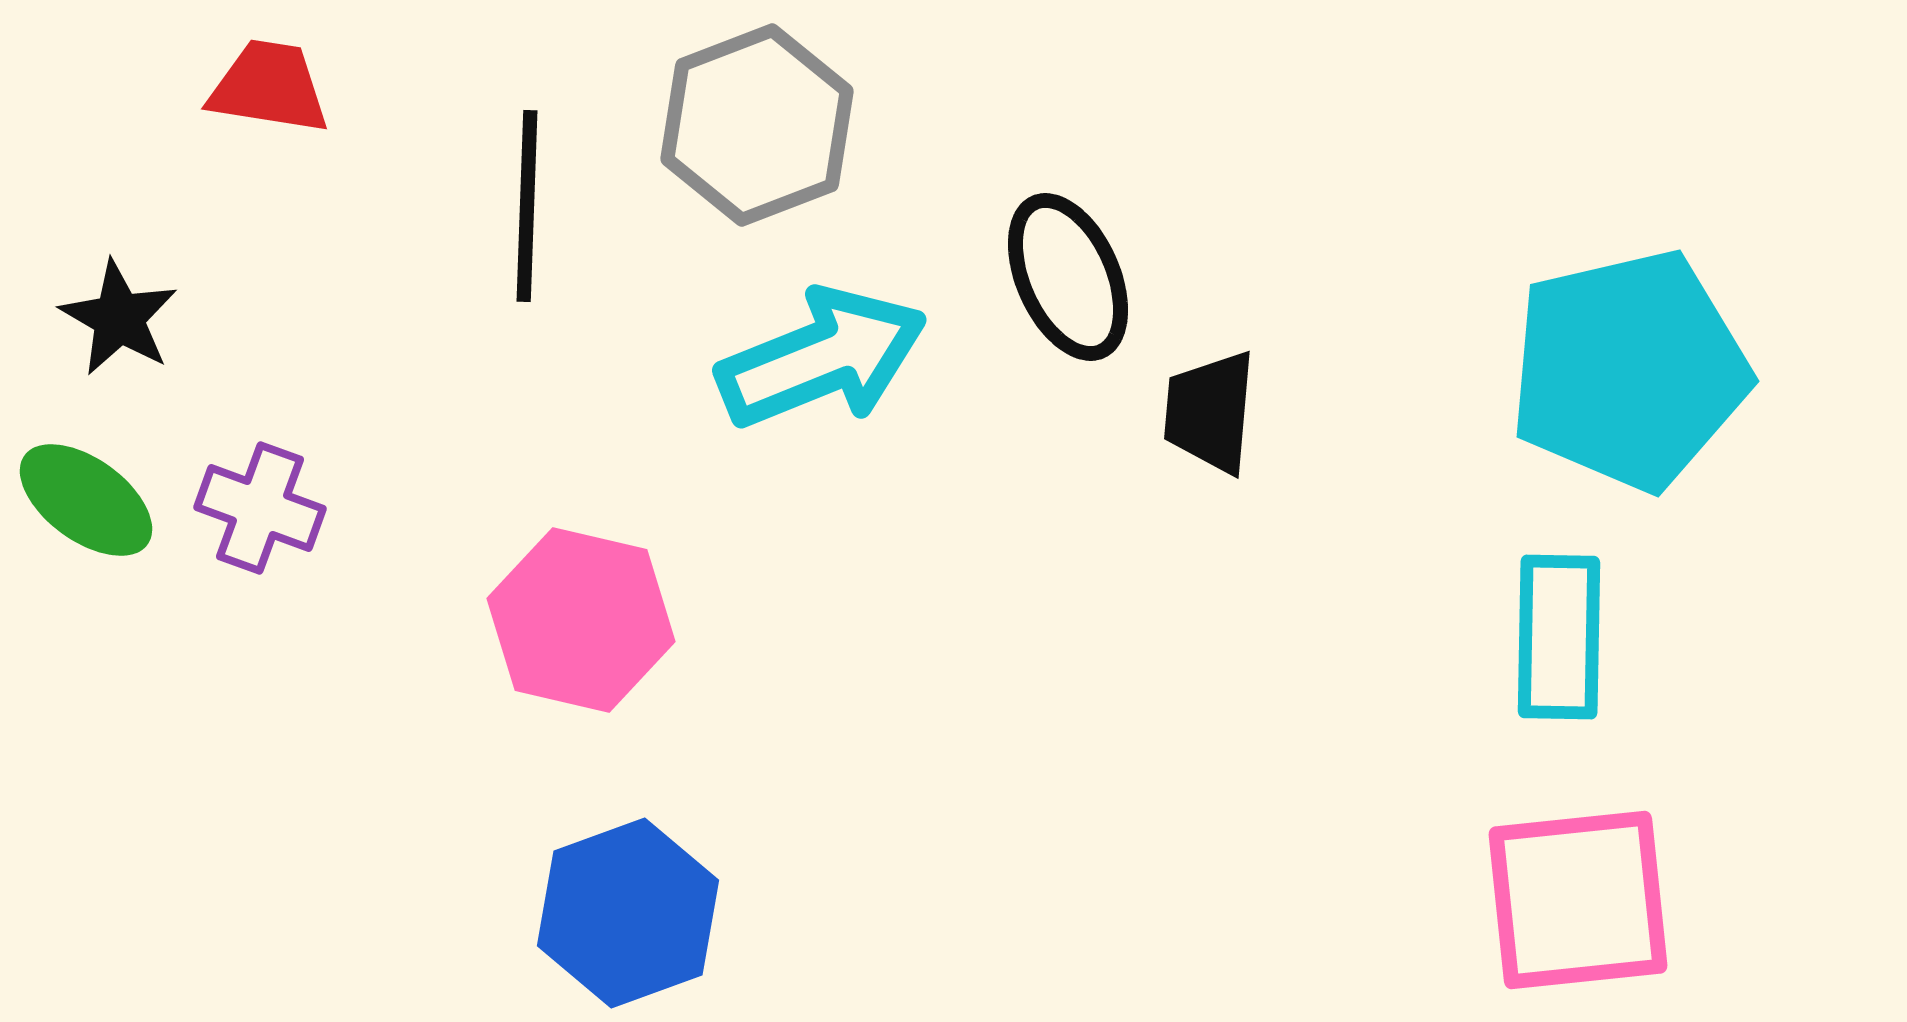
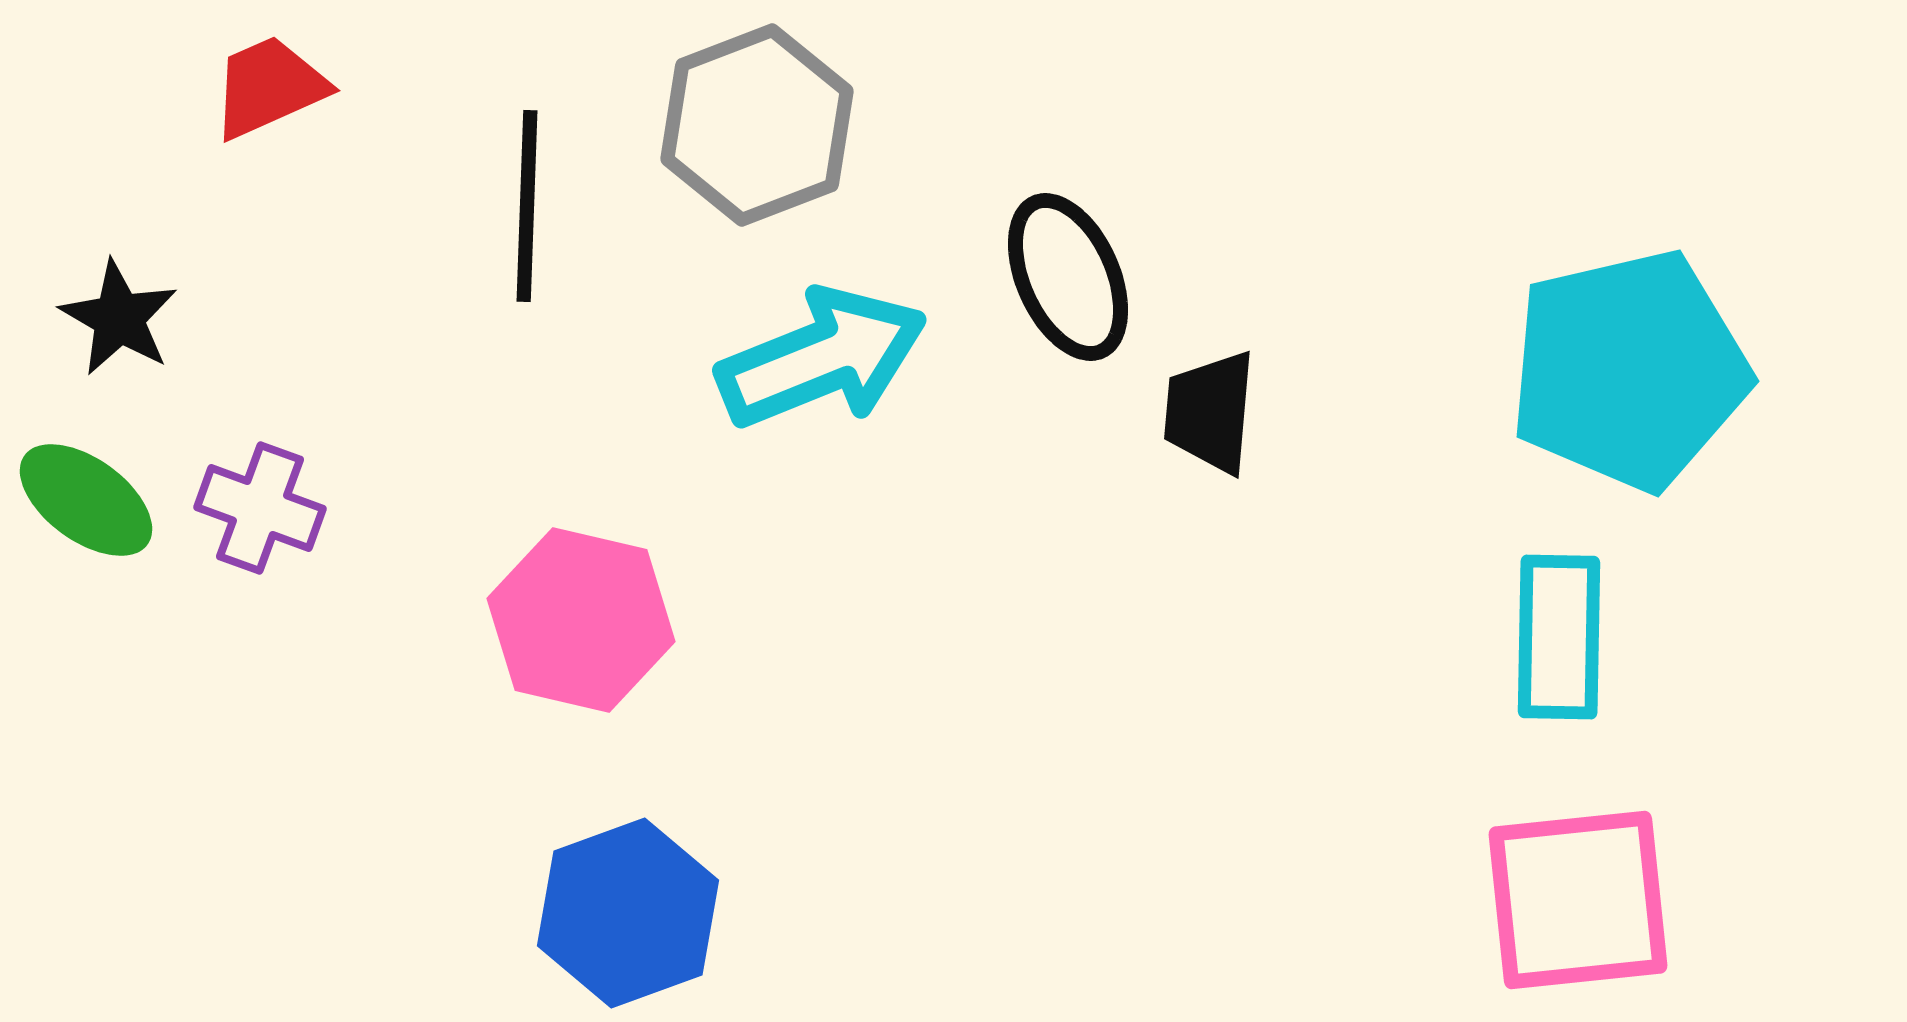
red trapezoid: rotated 33 degrees counterclockwise
